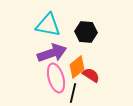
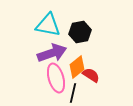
black hexagon: moved 6 px left; rotated 15 degrees counterclockwise
